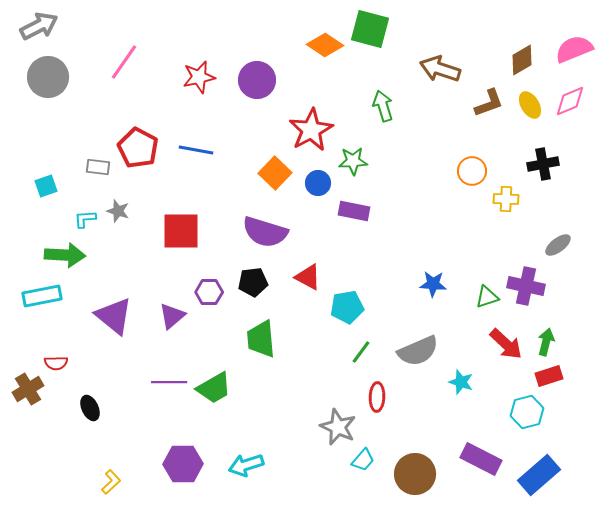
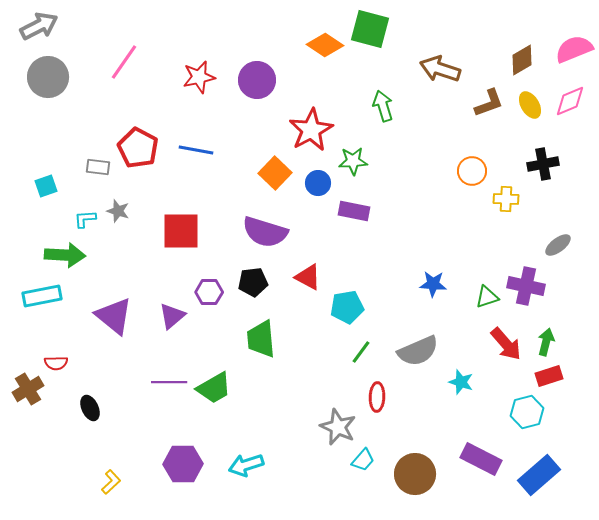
red arrow at (506, 344): rotated 6 degrees clockwise
